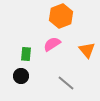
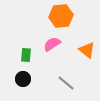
orange hexagon: rotated 15 degrees clockwise
orange triangle: rotated 12 degrees counterclockwise
green rectangle: moved 1 px down
black circle: moved 2 px right, 3 px down
